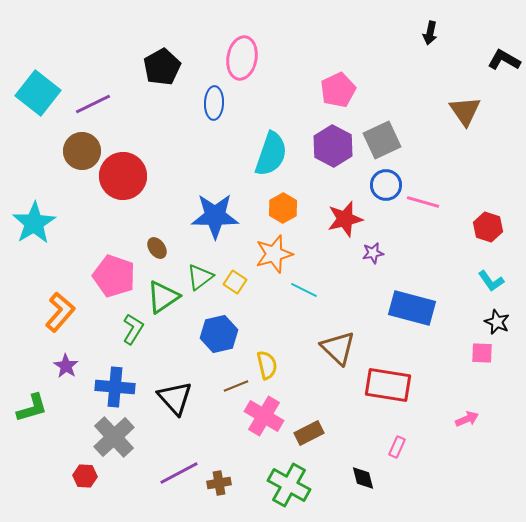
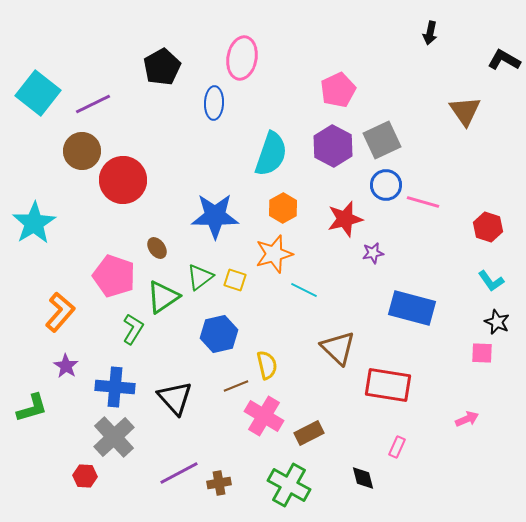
red circle at (123, 176): moved 4 px down
yellow square at (235, 282): moved 2 px up; rotated 15 degrees counterclockwise
